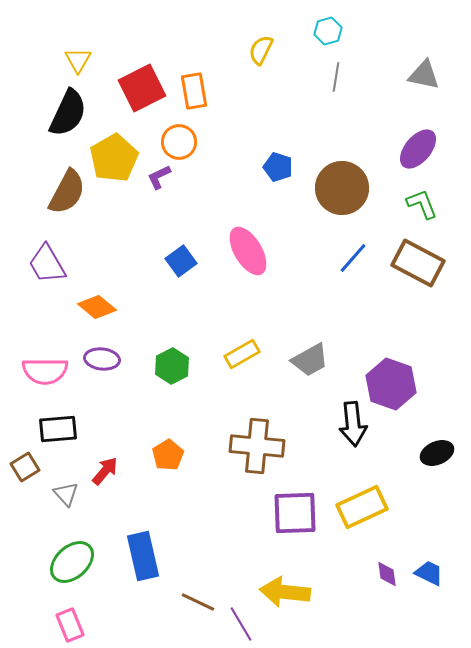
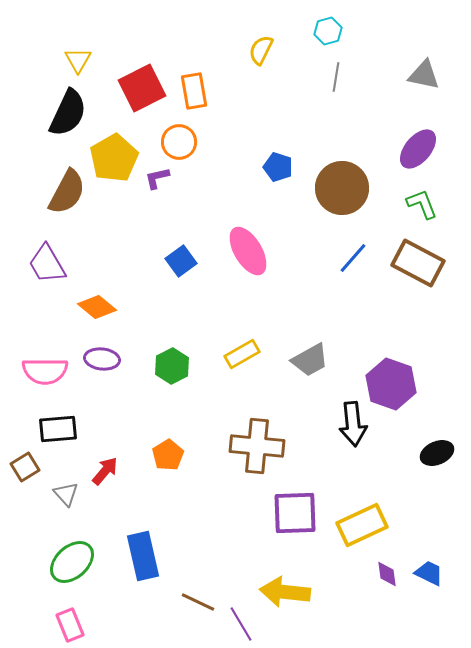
purple L-shape at (159, 177): moved 2 px left, 1 px down; rotated 12 degrees clockwise
yellow rectangle at (362, 507): moved 18 px down
